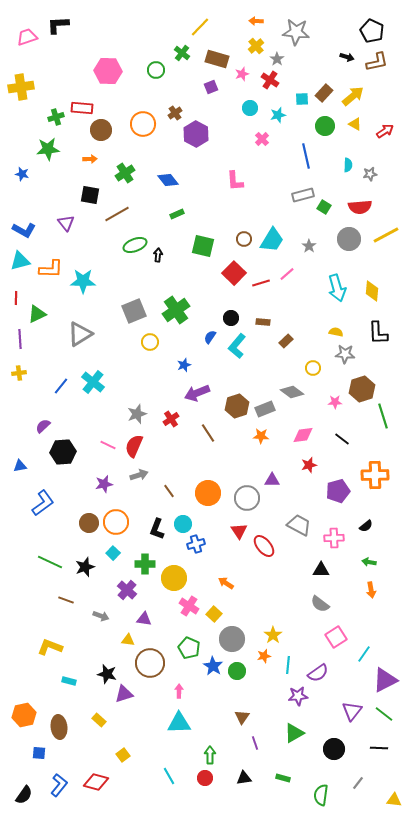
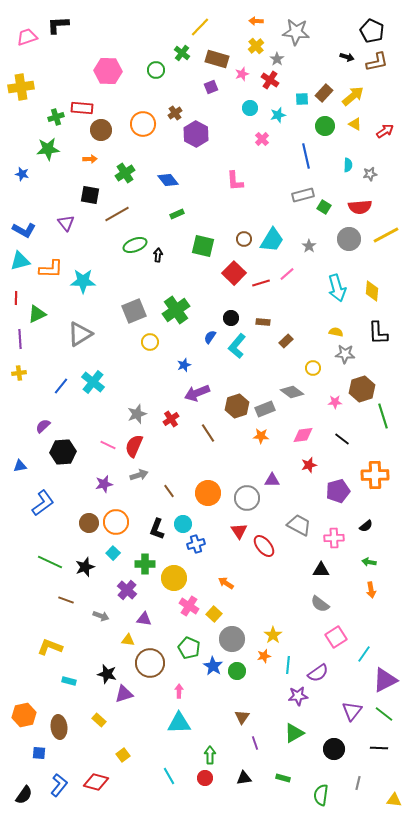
gray line at (358, 783): rotated 24 degrees counterclockwise
